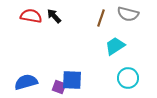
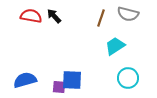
blue semicircle: moved 1 px left, 2 px up
purple square: rotated 16 degrees counterclockwise
